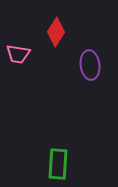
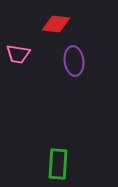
red diamond: moved 8 px up; rotated 64 degrees clockwise
purple ellipse: moved 16 px left, 4 px up
